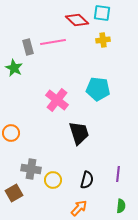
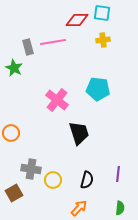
red diamond: rotated 45 degrees counterclockwise
green semicircle: moved 1 px left, 2 px down
